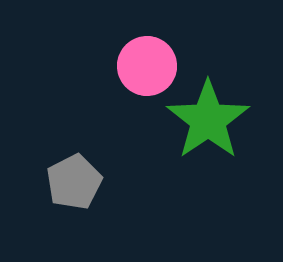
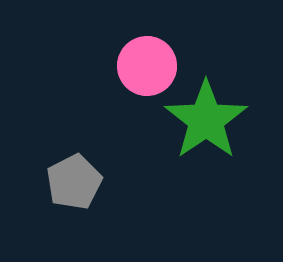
green star: moved 2 px left
